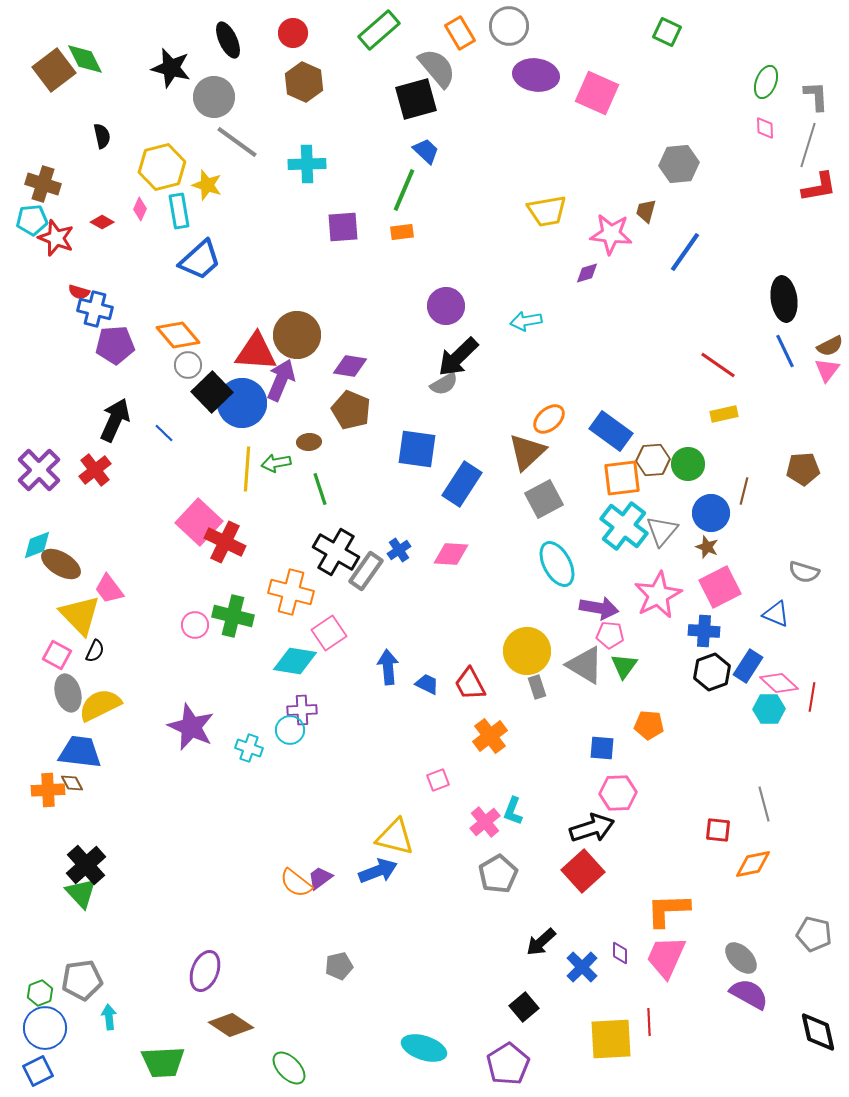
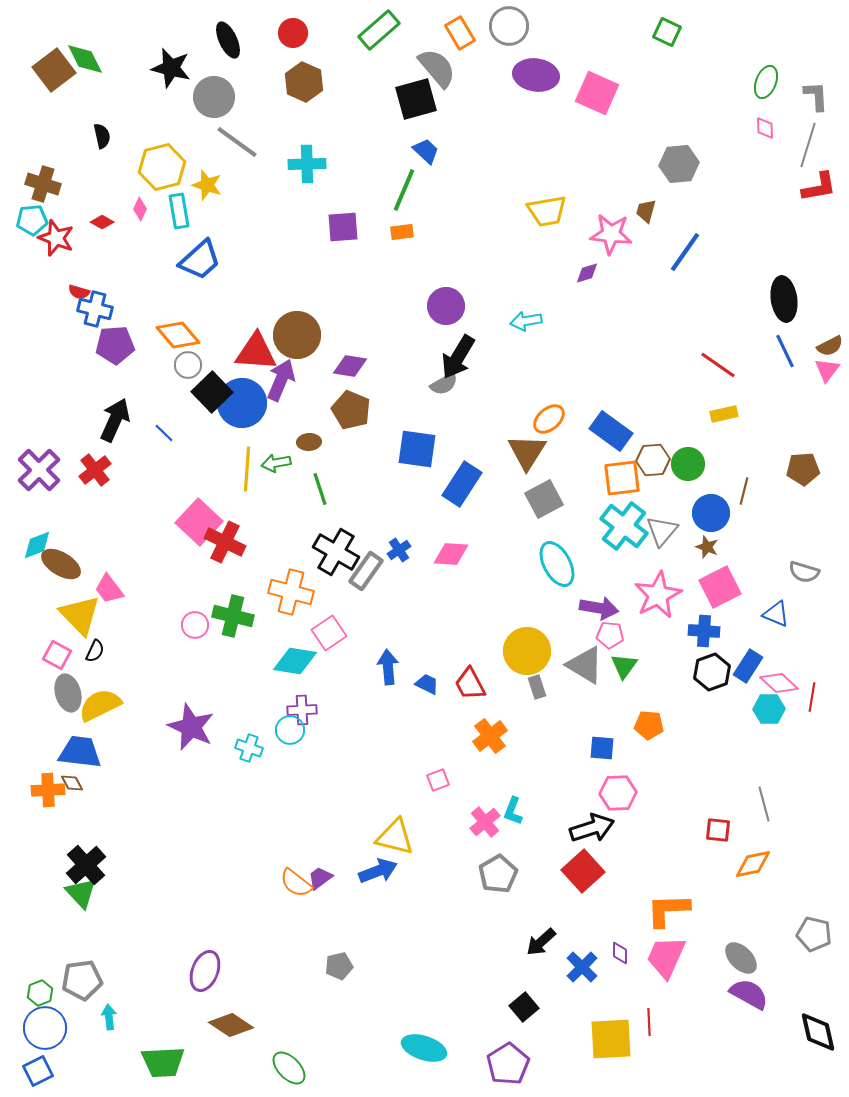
black arrow at (458, 357): rotated 15 degrees counterclockwise
brown triangle at (527, 452): rotated 15 degrees counterclockwise
